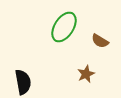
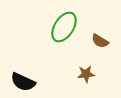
brown star: rotated 18 degrees clockwise
black semicircle: rotated 125 degrees clockwise
